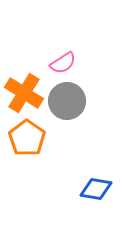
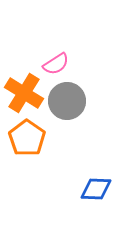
pink semicircle: moved 7 px left, 1 px down
blue diamond: rotated 8 degrees counterclockwise
